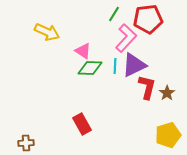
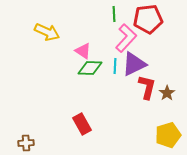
green line: rotated 35 degrees counterclockwise
purple triangle: moved 1 px up
